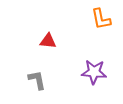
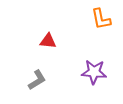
gray L-shape: rotated 70 degrees clockwise
